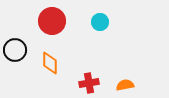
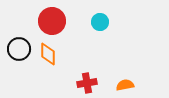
black circle: moved 4 px right, 1 px up
orange diamond: moved 2 px left, 9 px up
red cross: moved 2 px left
